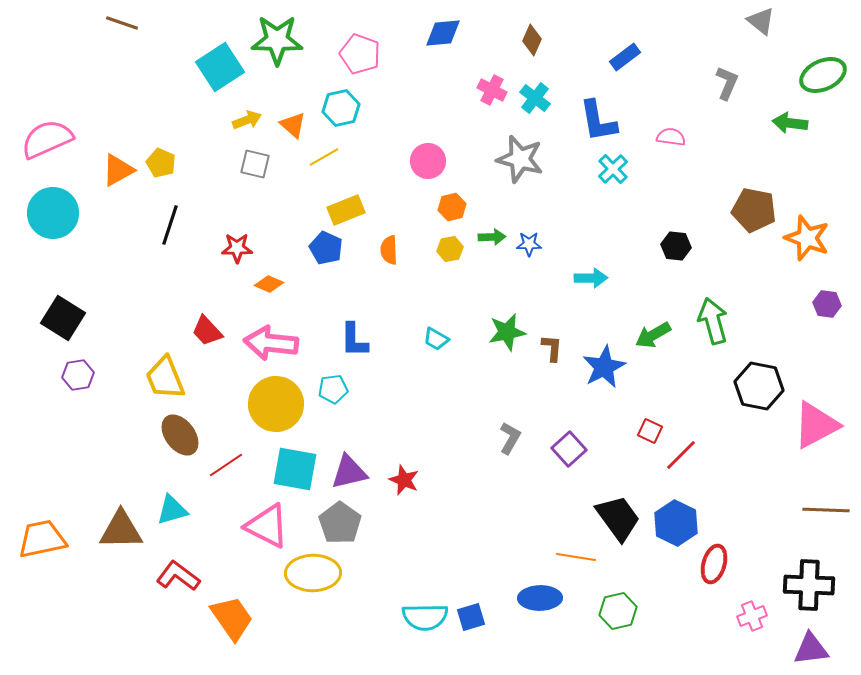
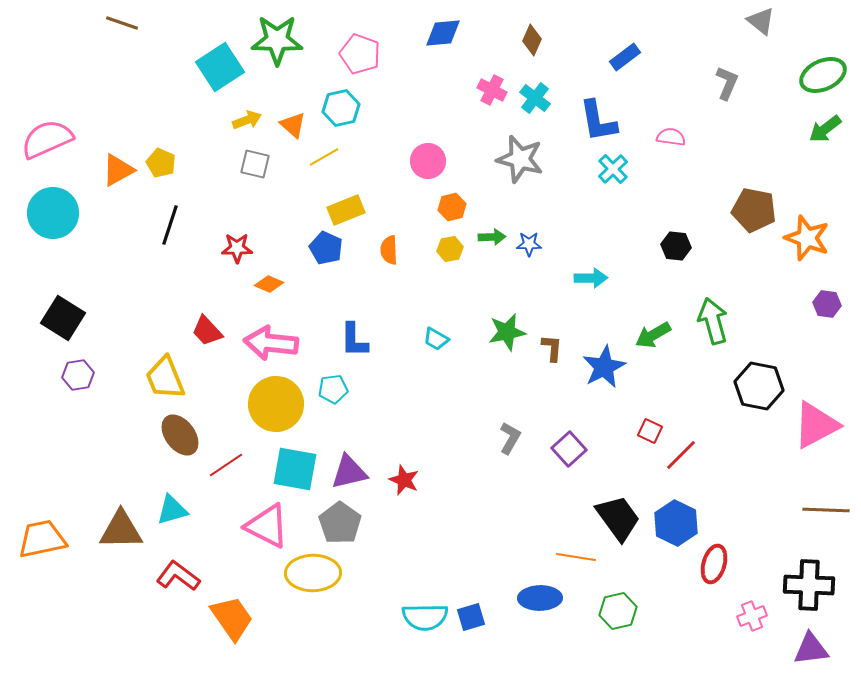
green arrow at (790, 123): moved 35 px right, 6 px down; rotated 44 degrees counterclockwise
